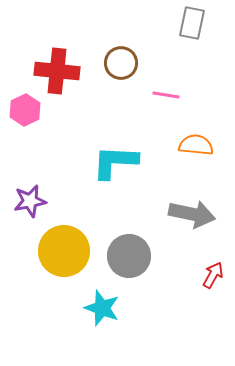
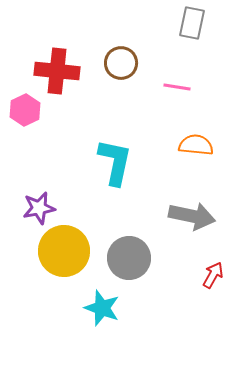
pink line: moved 11 px right, 8 px up
cyan L-shape: rotated 99 degrees clockwise
purple star: moved 9 px right, 7 px down
gray arrow: moved 2 px down
gray circle: moved 2 px down
